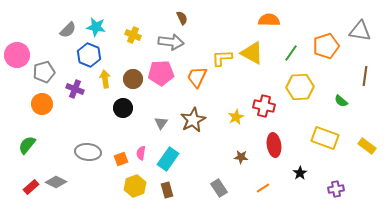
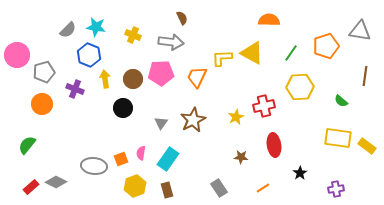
red cross at (264, 106): rotated 25 degrees counterclockwise
yellow rectangle at (325, 138): moved 13 px right; rotated 12 degrees counterclockwise
gray ellipse at (88, 152): moved 6 px right, 14 px down
